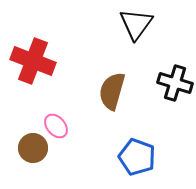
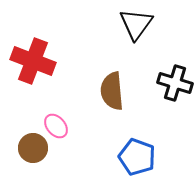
brown semicircle: rotated 21 degrees counterclockwise
